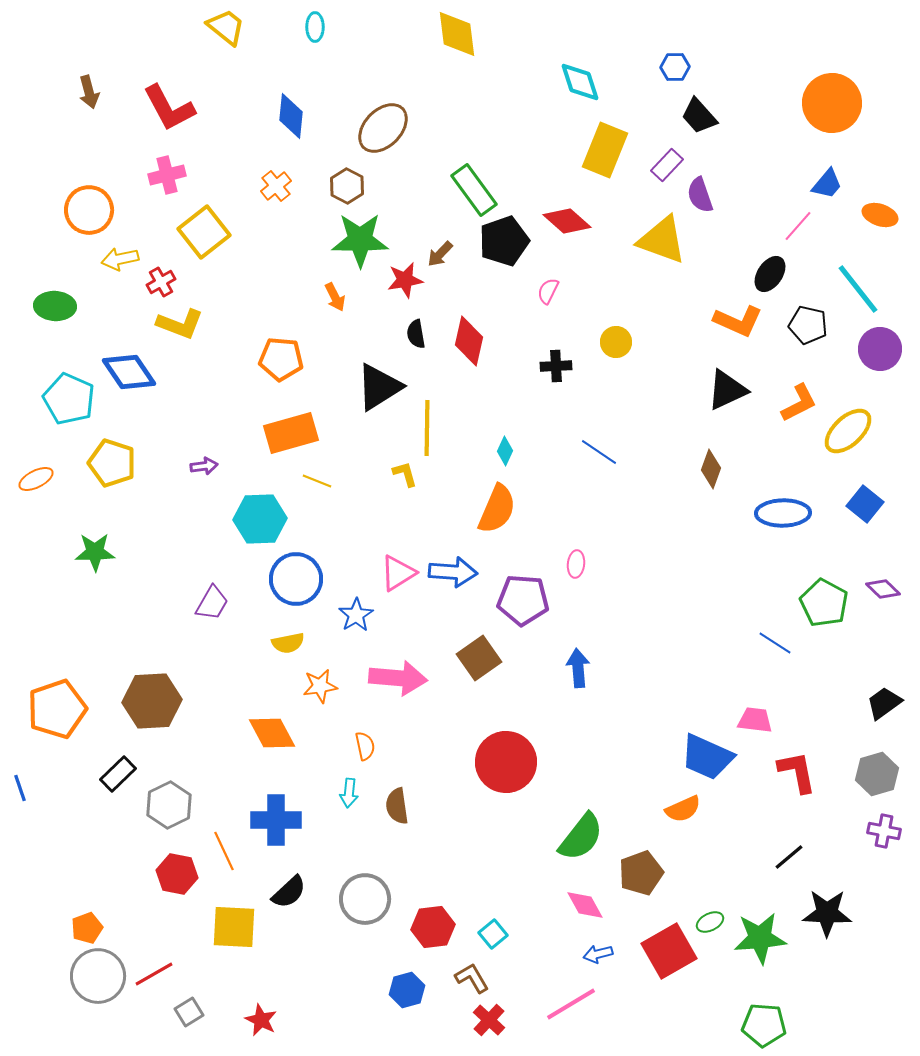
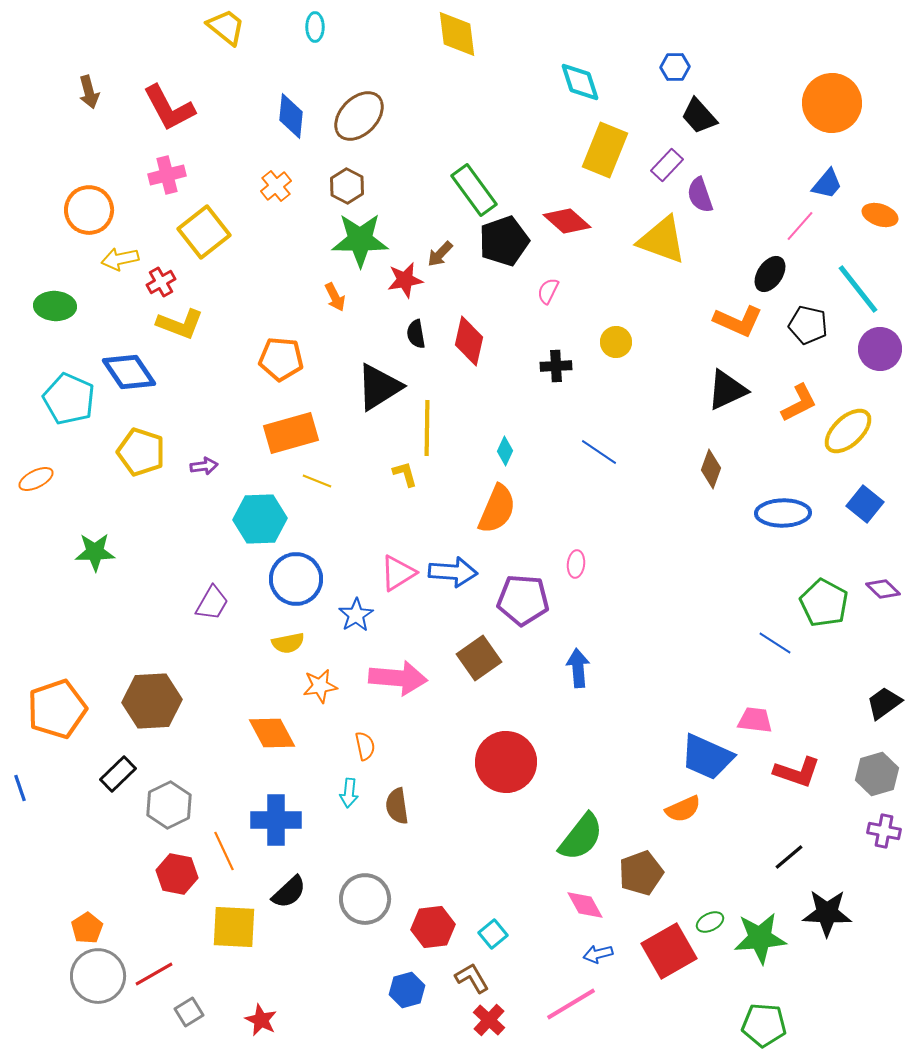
brown ellipse at (383, 128): moved 24 px left, 12 px up
pink line at (798, 226): moved 2 px right
yellow pentagon at (112, 463): moved 29 px right, 11 px up
red L-shape at (797, 772): rotated 120 degrees clockwise
orange pentagon at (87, 928): rotated 12 degrees counterclockwise
